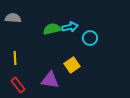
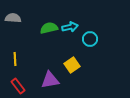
green semicircle: moved 3 px left, 1 px up
cyan circle: moved 1 px down
yellow line: moved 1 px down
purple triangle: rotated 18 degrees counterclockwise
red rectangle: moved 1 px down
